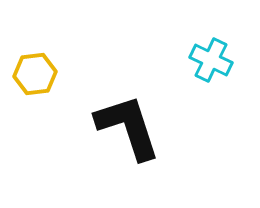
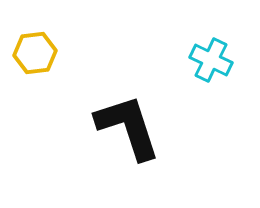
yellow hexagon: moved 21 px up
